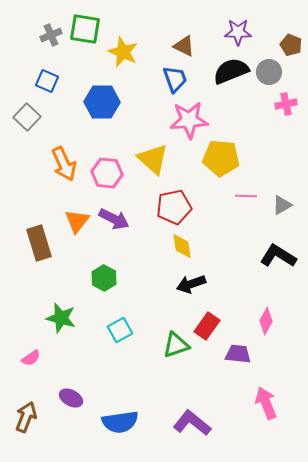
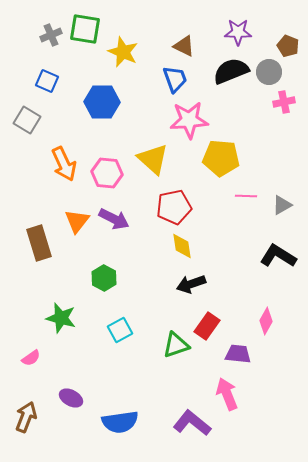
brown pentagon: moved 3 px left, 1 px down
pink cross: moved 2 px left, 2 px up
gray square: moved 3 px down; rotated 12 degrees counterclockwise
pink arrow: moved 39 px left, 9 px up
